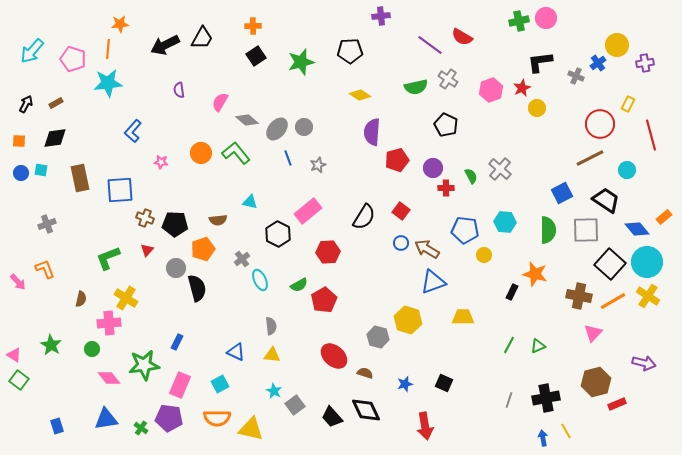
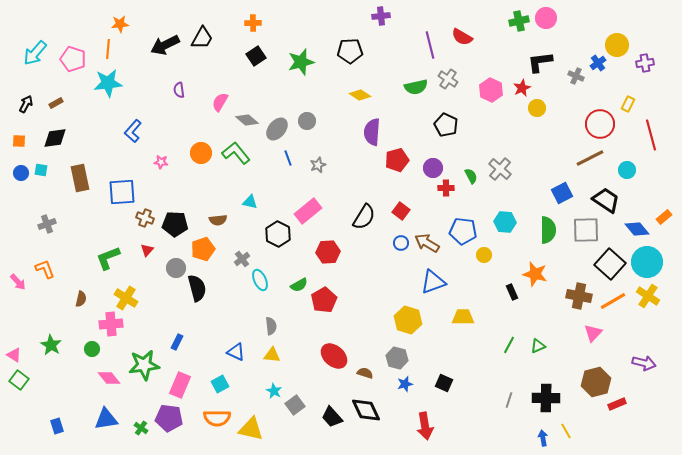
orange cross at (253, 26): moved 3 px up
purple line at (430, 45): rotated 40 degrees clockwise
cyan arrow at (32, 51): moved 3 px right, 2 px down
pink hexagon at (491, 90): rotated 15 degrees counterclockwise
gray circle at (304, 127): moved 3 px right, 6 px up
blue square at (120, 190): moved 2 px right, 2 px down
blue pentagon at (465, 230): moved 2 px left, 1 px down
brown arrow at (427, 249): moved 6 px up
black rectangle at (512, 292): rotated 49 degrees counterclockwise
pink cross at (109, 323): moved 2 px right, 1 px down
gray hexagon at (378, 337): moved 19 px right, 21 px down
black cross at (546, 398): rotated 12 degrees clockwise
